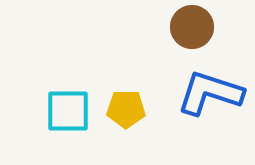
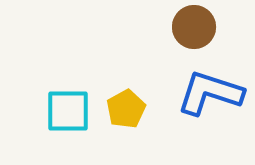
brown circle: moved 2 px right
yellow pentagon: rotated 30 degrees counterclockwise
